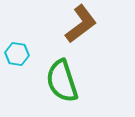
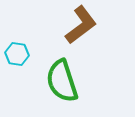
brown L-shape: moved 1 px down
